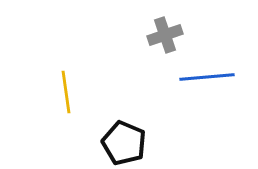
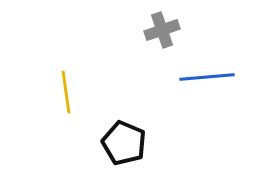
gray cross: moved 3 px left, 5 px up
